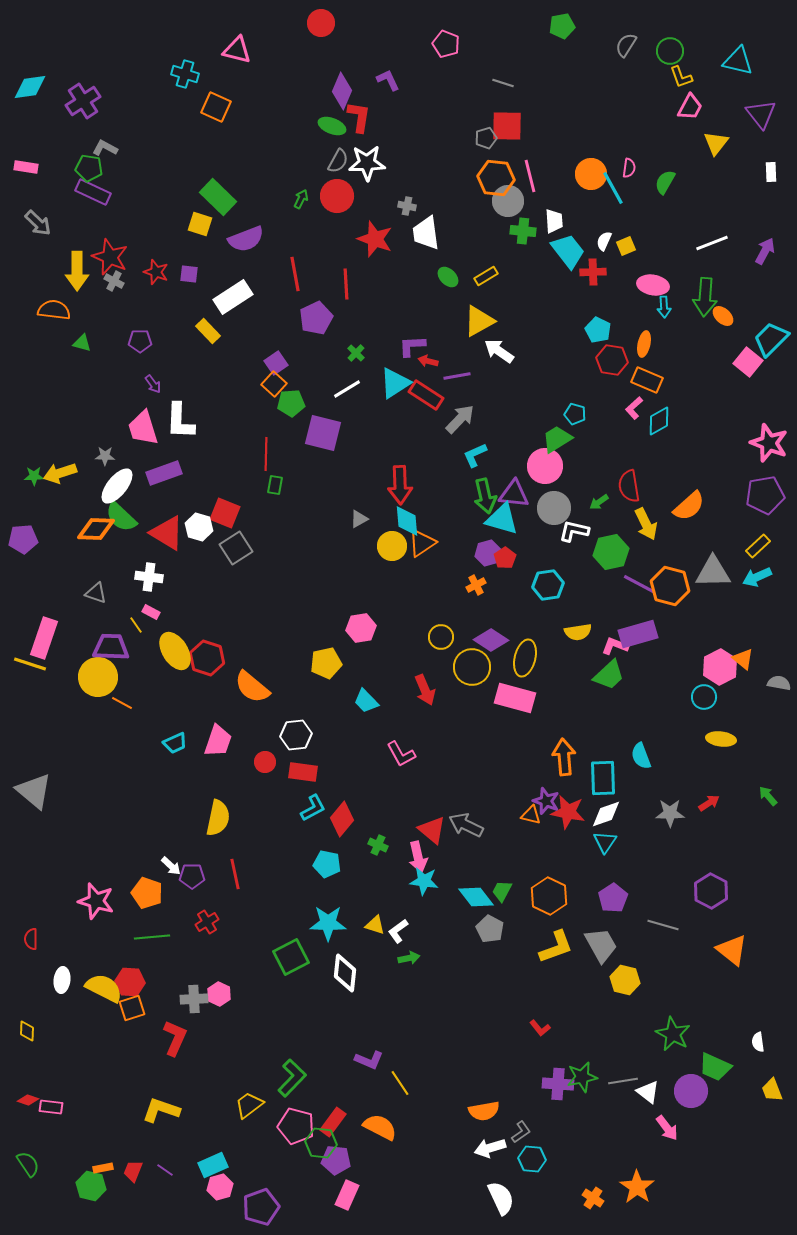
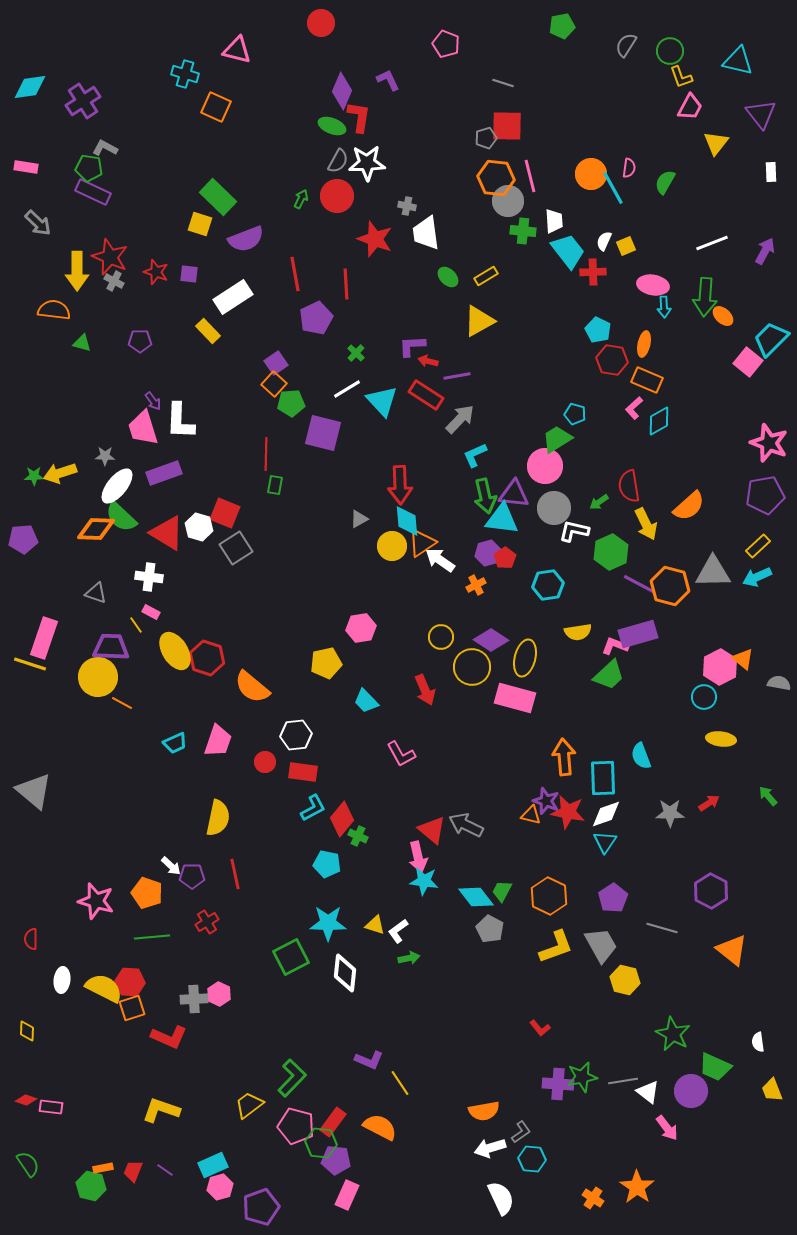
white arrow at (499, 351): moved 59 px left, 209 px down
cyan triangle at (395, 383): moved 13 px left, 18 px down; rotated 40 degrees counterclockwise
purple arrow at (153, 384): moved 17 px down
cyan triangle at (502, 519): rotated 9 degrees counterclockwise
green hexagon at (611, 552): rotated 12 degrees counterclockwise
green cross at (378, 845): moved 20 px left, 9 px up
gray line at (663, 925): moved 1 px left, 3 px down
red L-shape at (175, 1038): moved 6 px left, 1 px up; rotated 90 degrees clockwise
red diamond at (28, 1100): moved 2 px left
